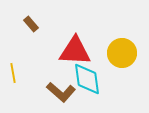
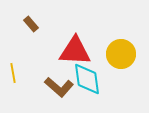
yellow circle: moved 1 px left, 1 px down
brown L-shape: moved 2 px left, 5 px up
